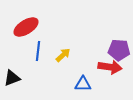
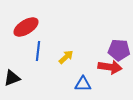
yellow arrow: moved 3 px right, 2 px down
